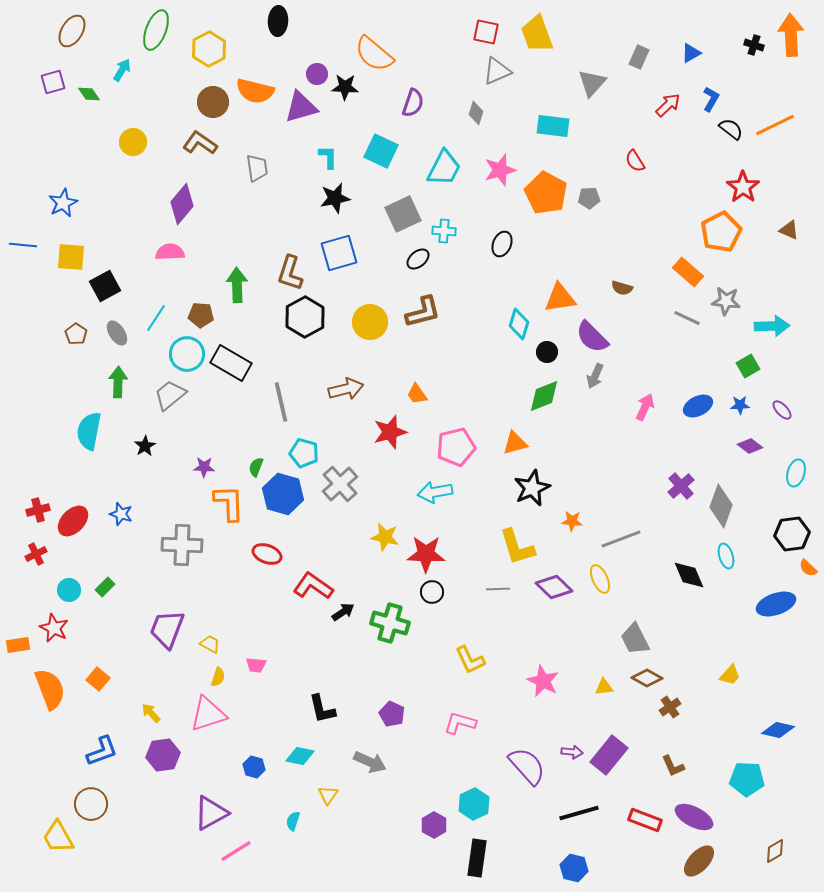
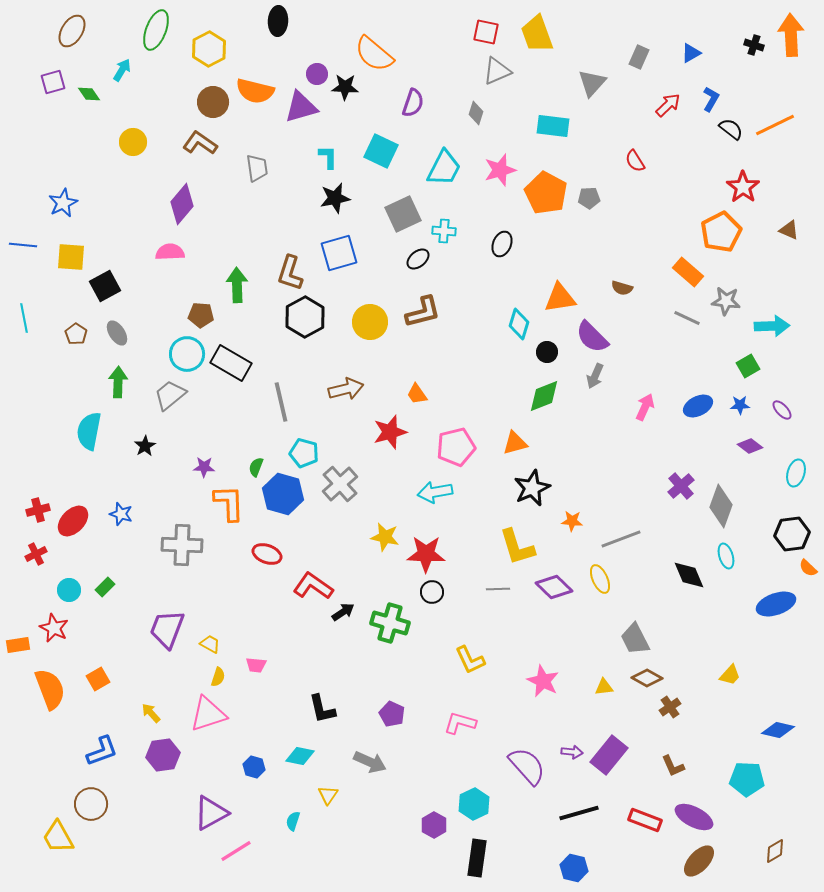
cyan line at (156, 318): moved 132 px left; rotated 44 degrees counterclockwise
orange square at (98, 679): rotated 20 degrees clockwise
